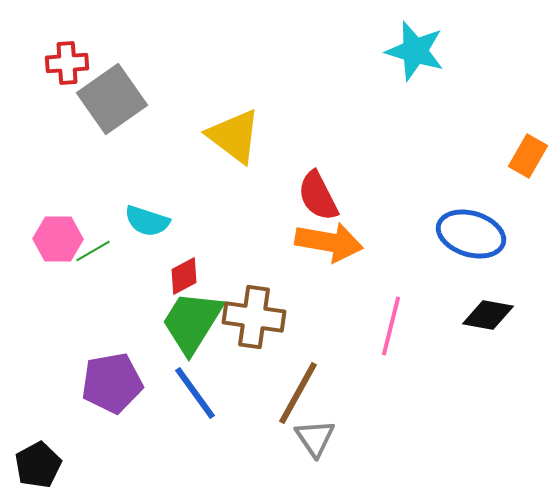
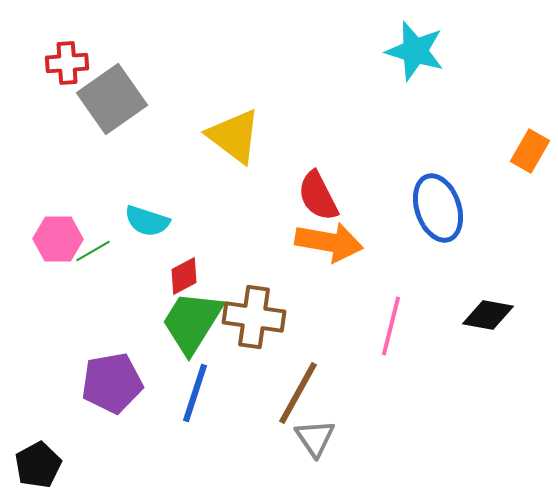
orange rectangle: moved 2 px right, 5 px up
blue ellipse: moved 33 px left, 26 px up; rotated 54 degrees clockwise
blue line: rotated 54 degrees clockwise
